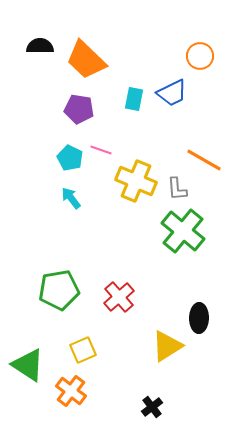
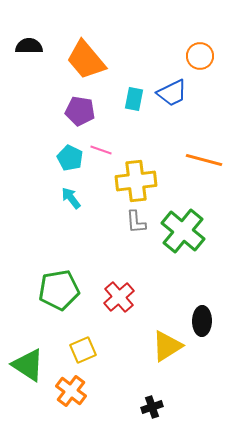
black semicircle: moved 11 px left
orange trapezoid: rotated 6 degrees clockwise
purple pentagon: moved 1 px right, 2 px down
orange line: rotated 15 degrees counterclockwise
yellow cross: rotated 30 degrees counterclockwise
gray L-shape: moved 41 px left, 33 px down
black ellipse: moved 3 px right, 3 px down
black cross: rotated 20 degrees clockwise
